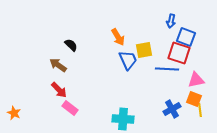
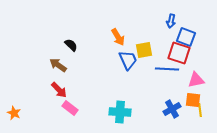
orange square: moved 1 px left, 1 px down; rotated 14 degrees counterclockwise
cyan cross: moved 3 px left, 7 px up
